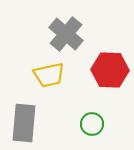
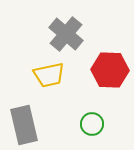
gray rectangle: moved 2 px down; rotated 18 degrees counterclockwise
